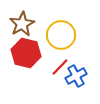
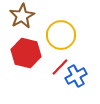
brown star: moved 8 px up
